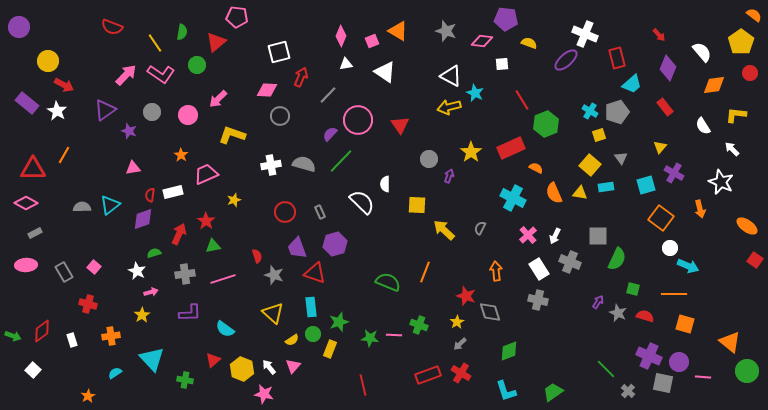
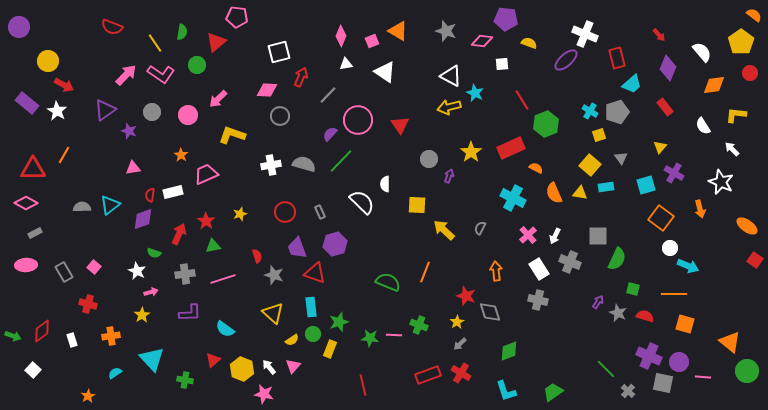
yellow star at (234, 200): moved 6 px right, 14 px down
green semicircle at (154, 253): rotated 144 degrees counterclockwise
